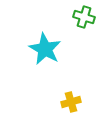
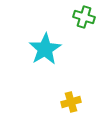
cyan star: rotated 12 degrees clockwise
